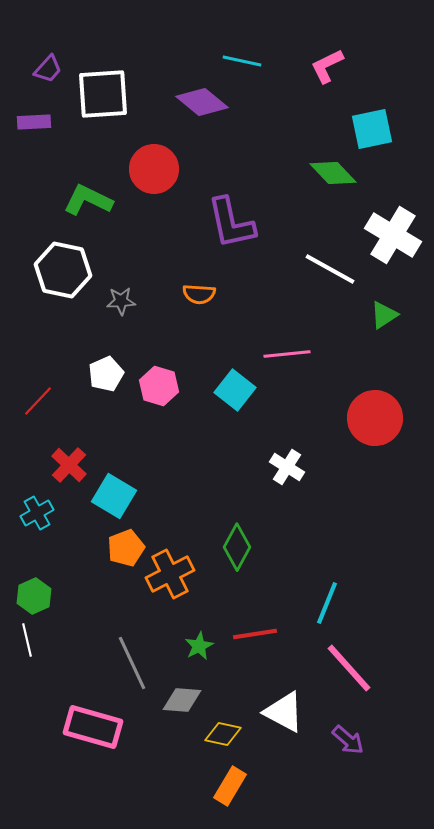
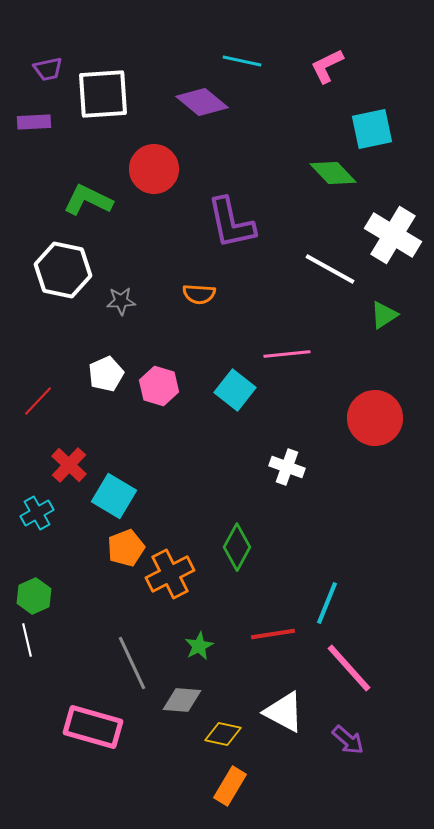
purple trapezoid at (48, 69): rotated 36 degrees clockwise
white cross at (287, 467): rotated 12 degrees counterclockwise
red line at (255, 634): moved 18 px right
